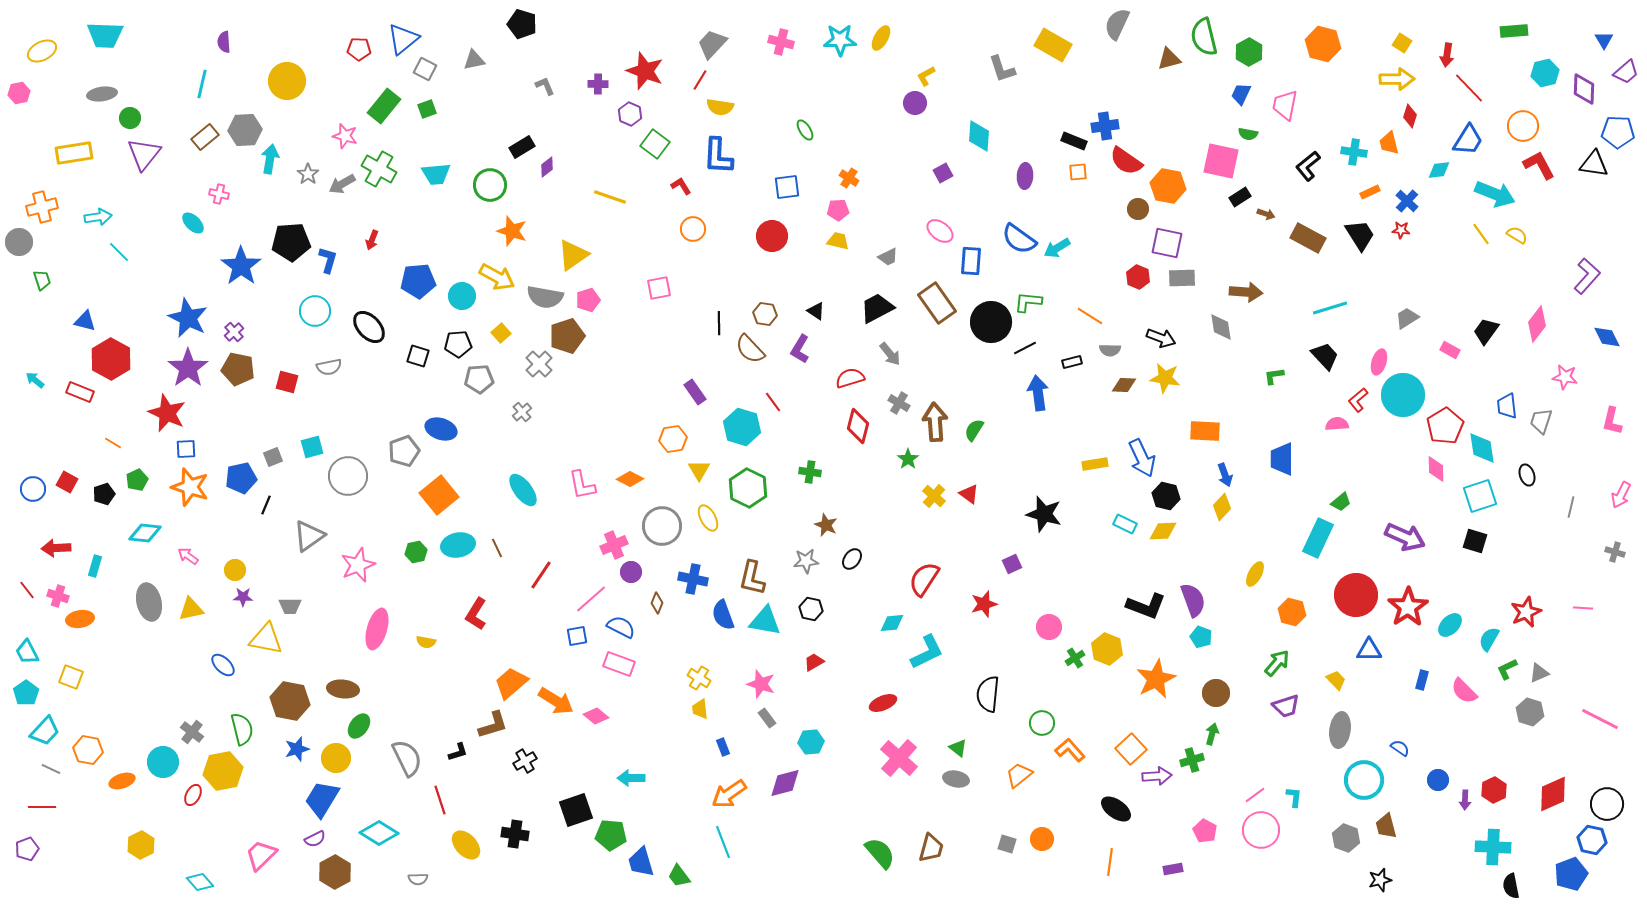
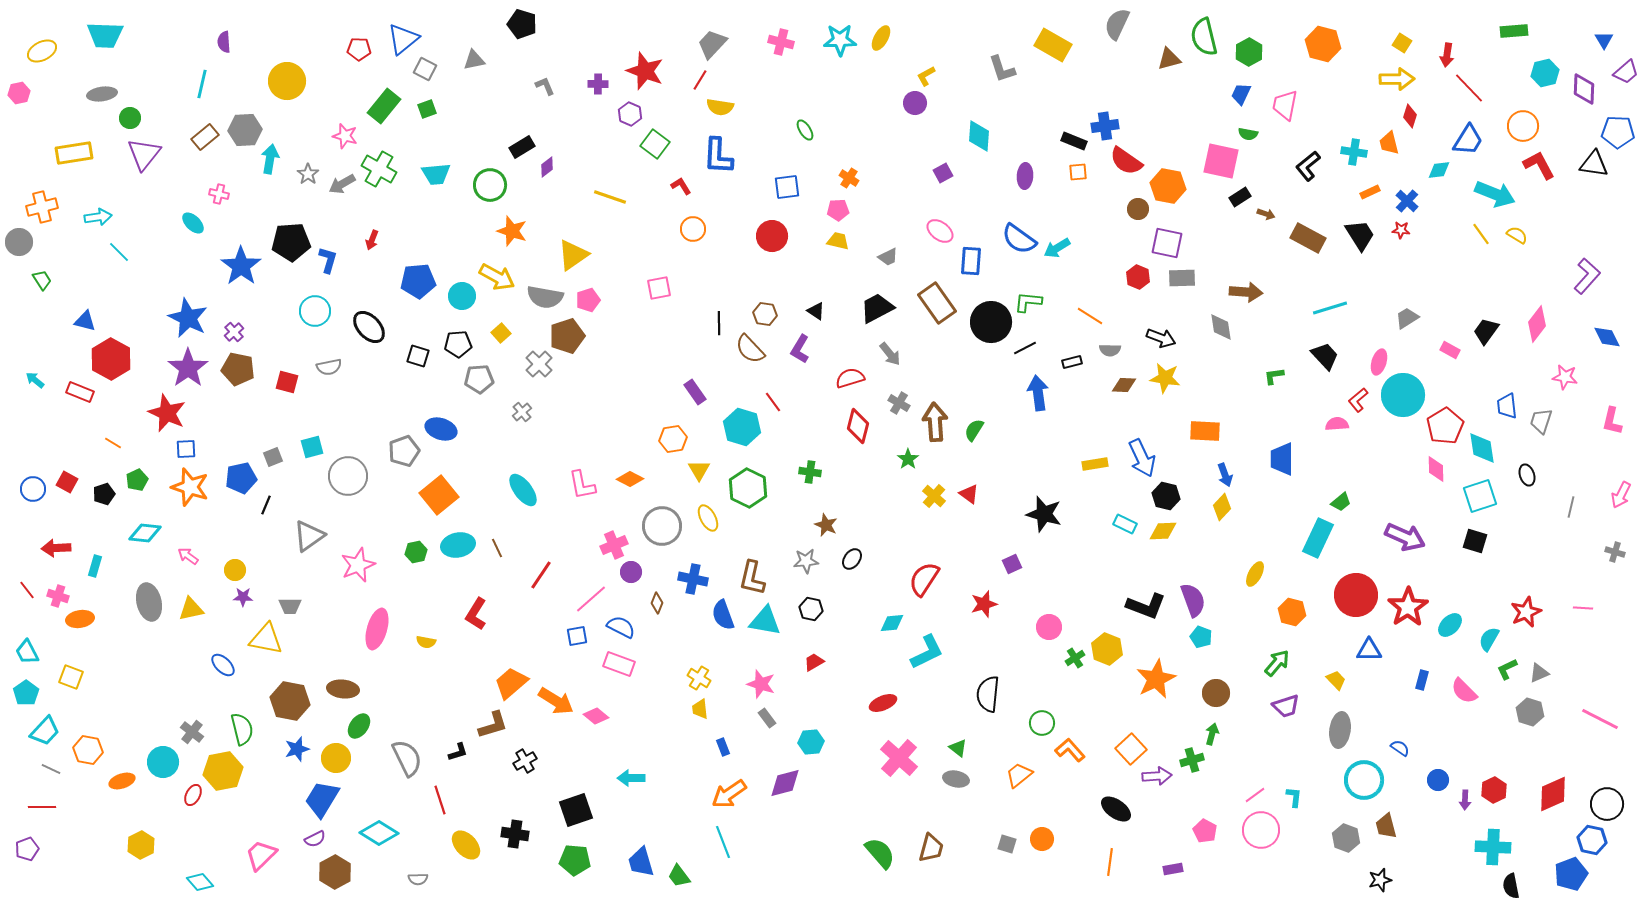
green trapezoid at (42, 280): rotated 15 degrees counterclockwise
green pentagon at (611, 835): moved 36 px left, 25 px down
